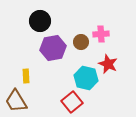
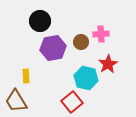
red star: rotated 18 degrees clockwise
